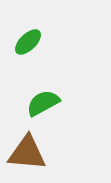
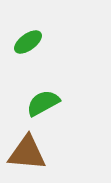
green ellipse: rotated 8 degrees clockwise
